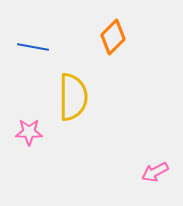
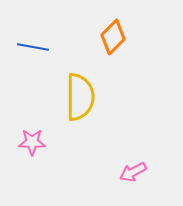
yellow semicircle: moved 7 px right
pink star: moved 3 px right, 10 px down
pink arrow: moved 22 px left
